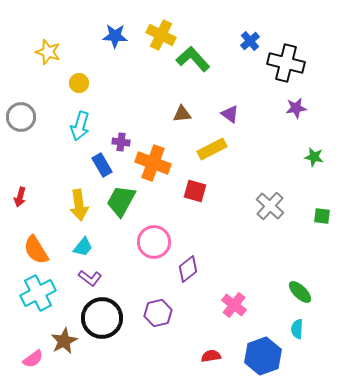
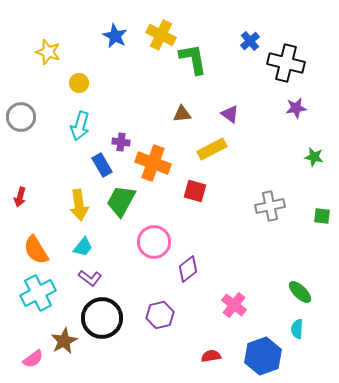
blue star: rotated 25 degrees clockwise
green L-shape: rotated 32 degrees clockwise
gray cross: rotated 36 degrees clockwise
purple hexagon: moved 2 px right, 2 px down
